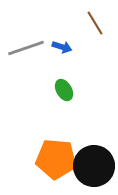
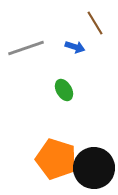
blue arrow: moved 13 px right
orange pentagon: rotated 12 degrees clockwise
black circle: moved 2 px down
